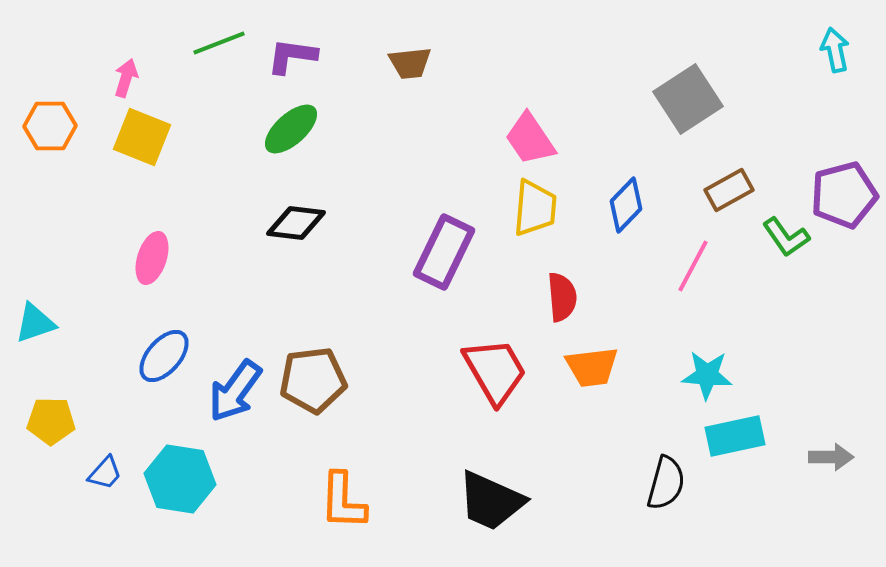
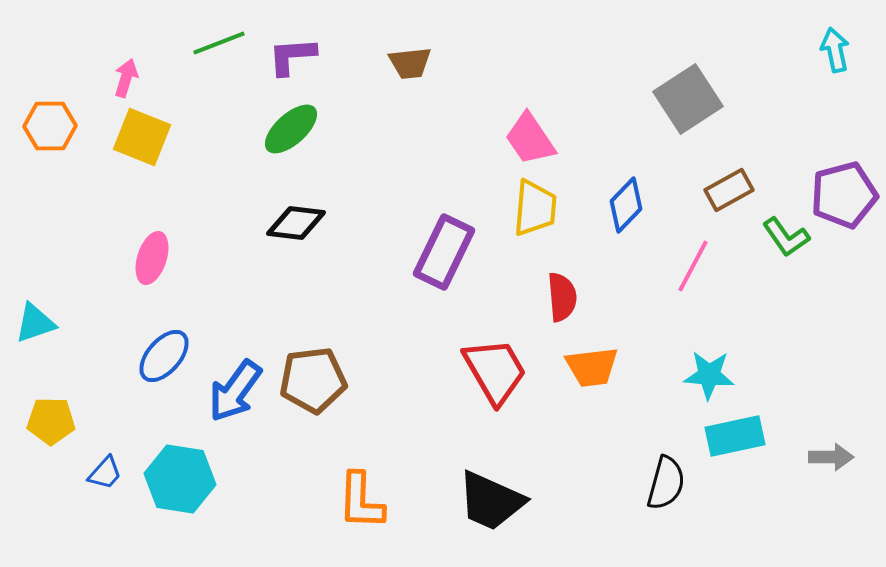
purple L-shape: rotated 12 degrees counterclockwise
cyan star: moved 2 px right
orange L-shape: moved 18 px right
